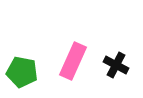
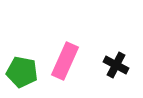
pink rectangle: moved 8 px left
